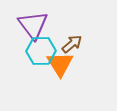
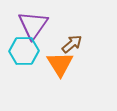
purple triangle: rotated 12 degrees clockwise
cyan hexagon: moved 17 px left
